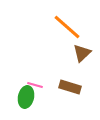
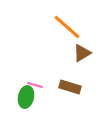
brown triangle: rotated 12 degrees clockwise
